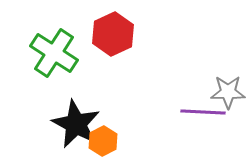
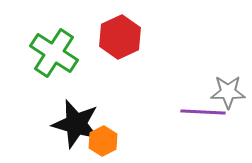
red hexagon: moved 7 px right, 3 px down
black star: rotated 12 degrees counterclockwise
